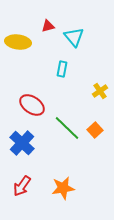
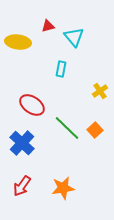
cyan rectangle: moved 1 px left
